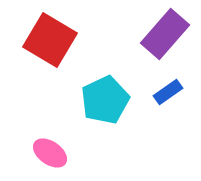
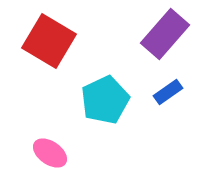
red square: moved 1 px left, 1 px down
